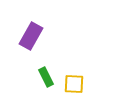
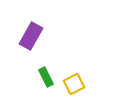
yellow square: rotated 30 degrees counterclockwise
